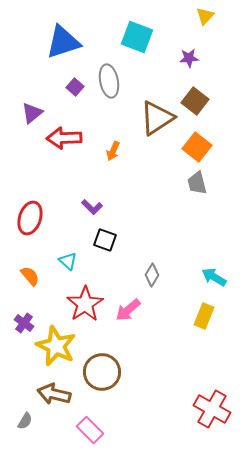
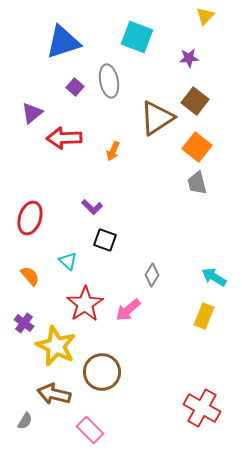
red cross: moved 10 px left, 1 px up
